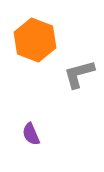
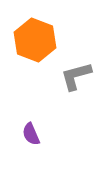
gray L-shape: moved 3 px left, 2 px down
